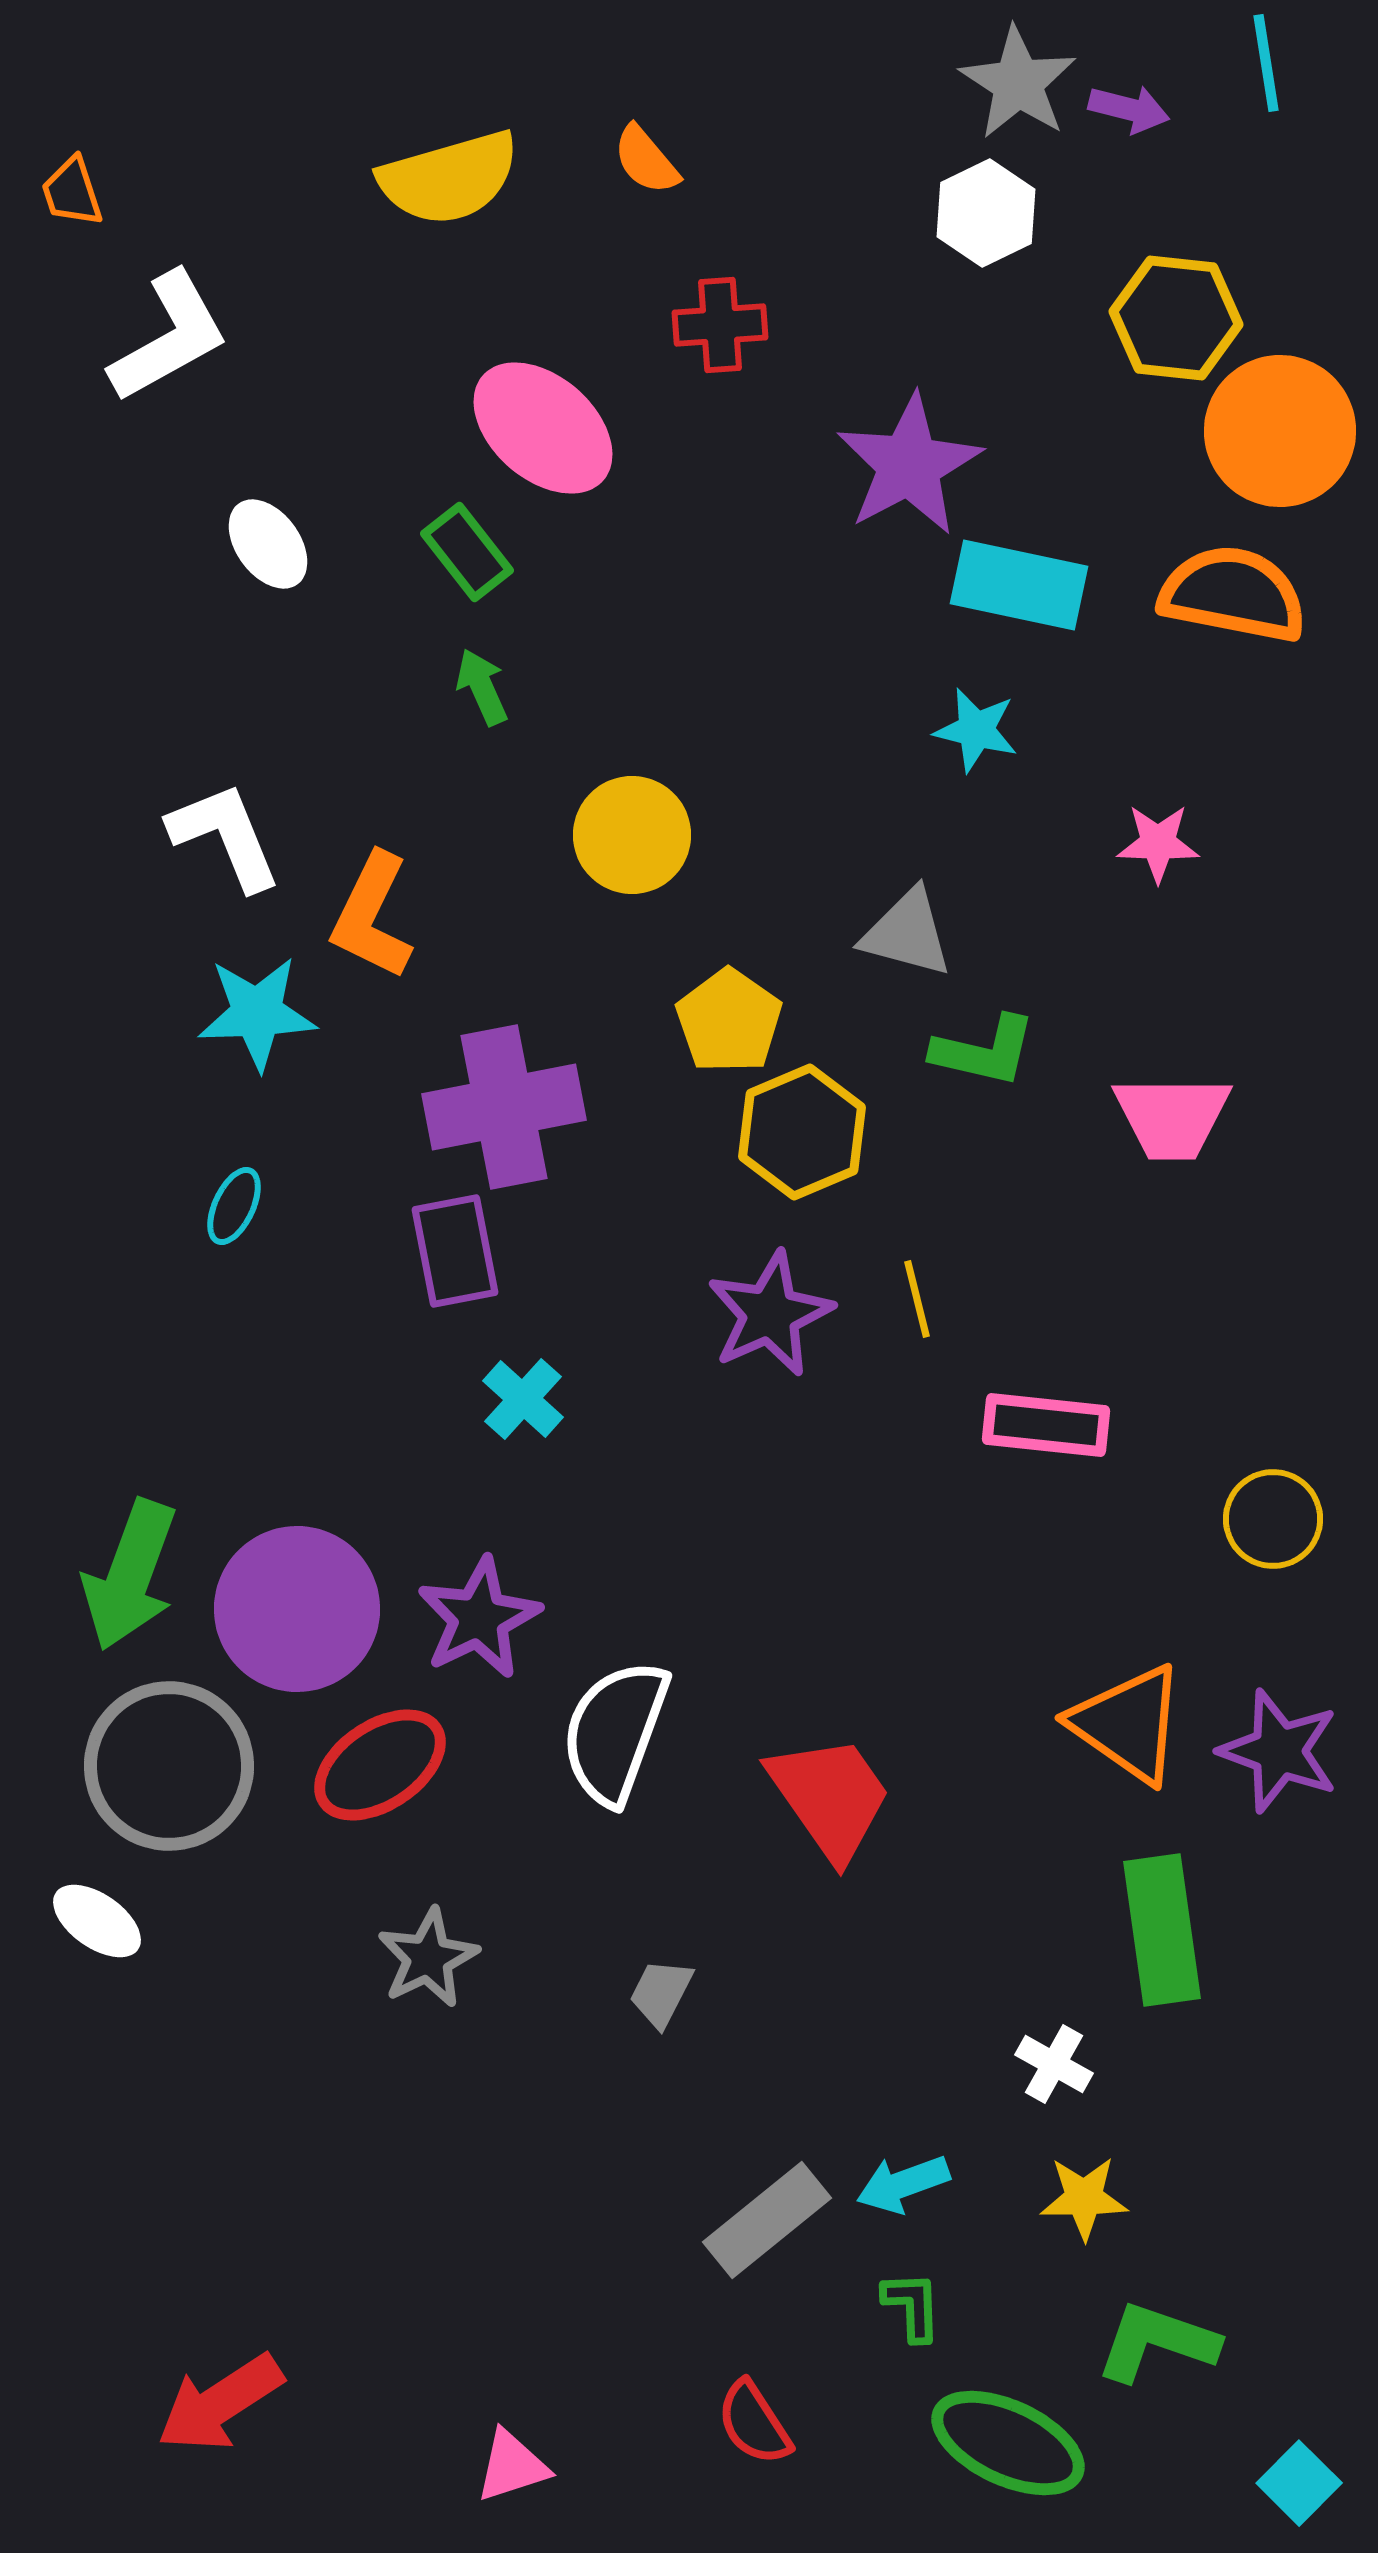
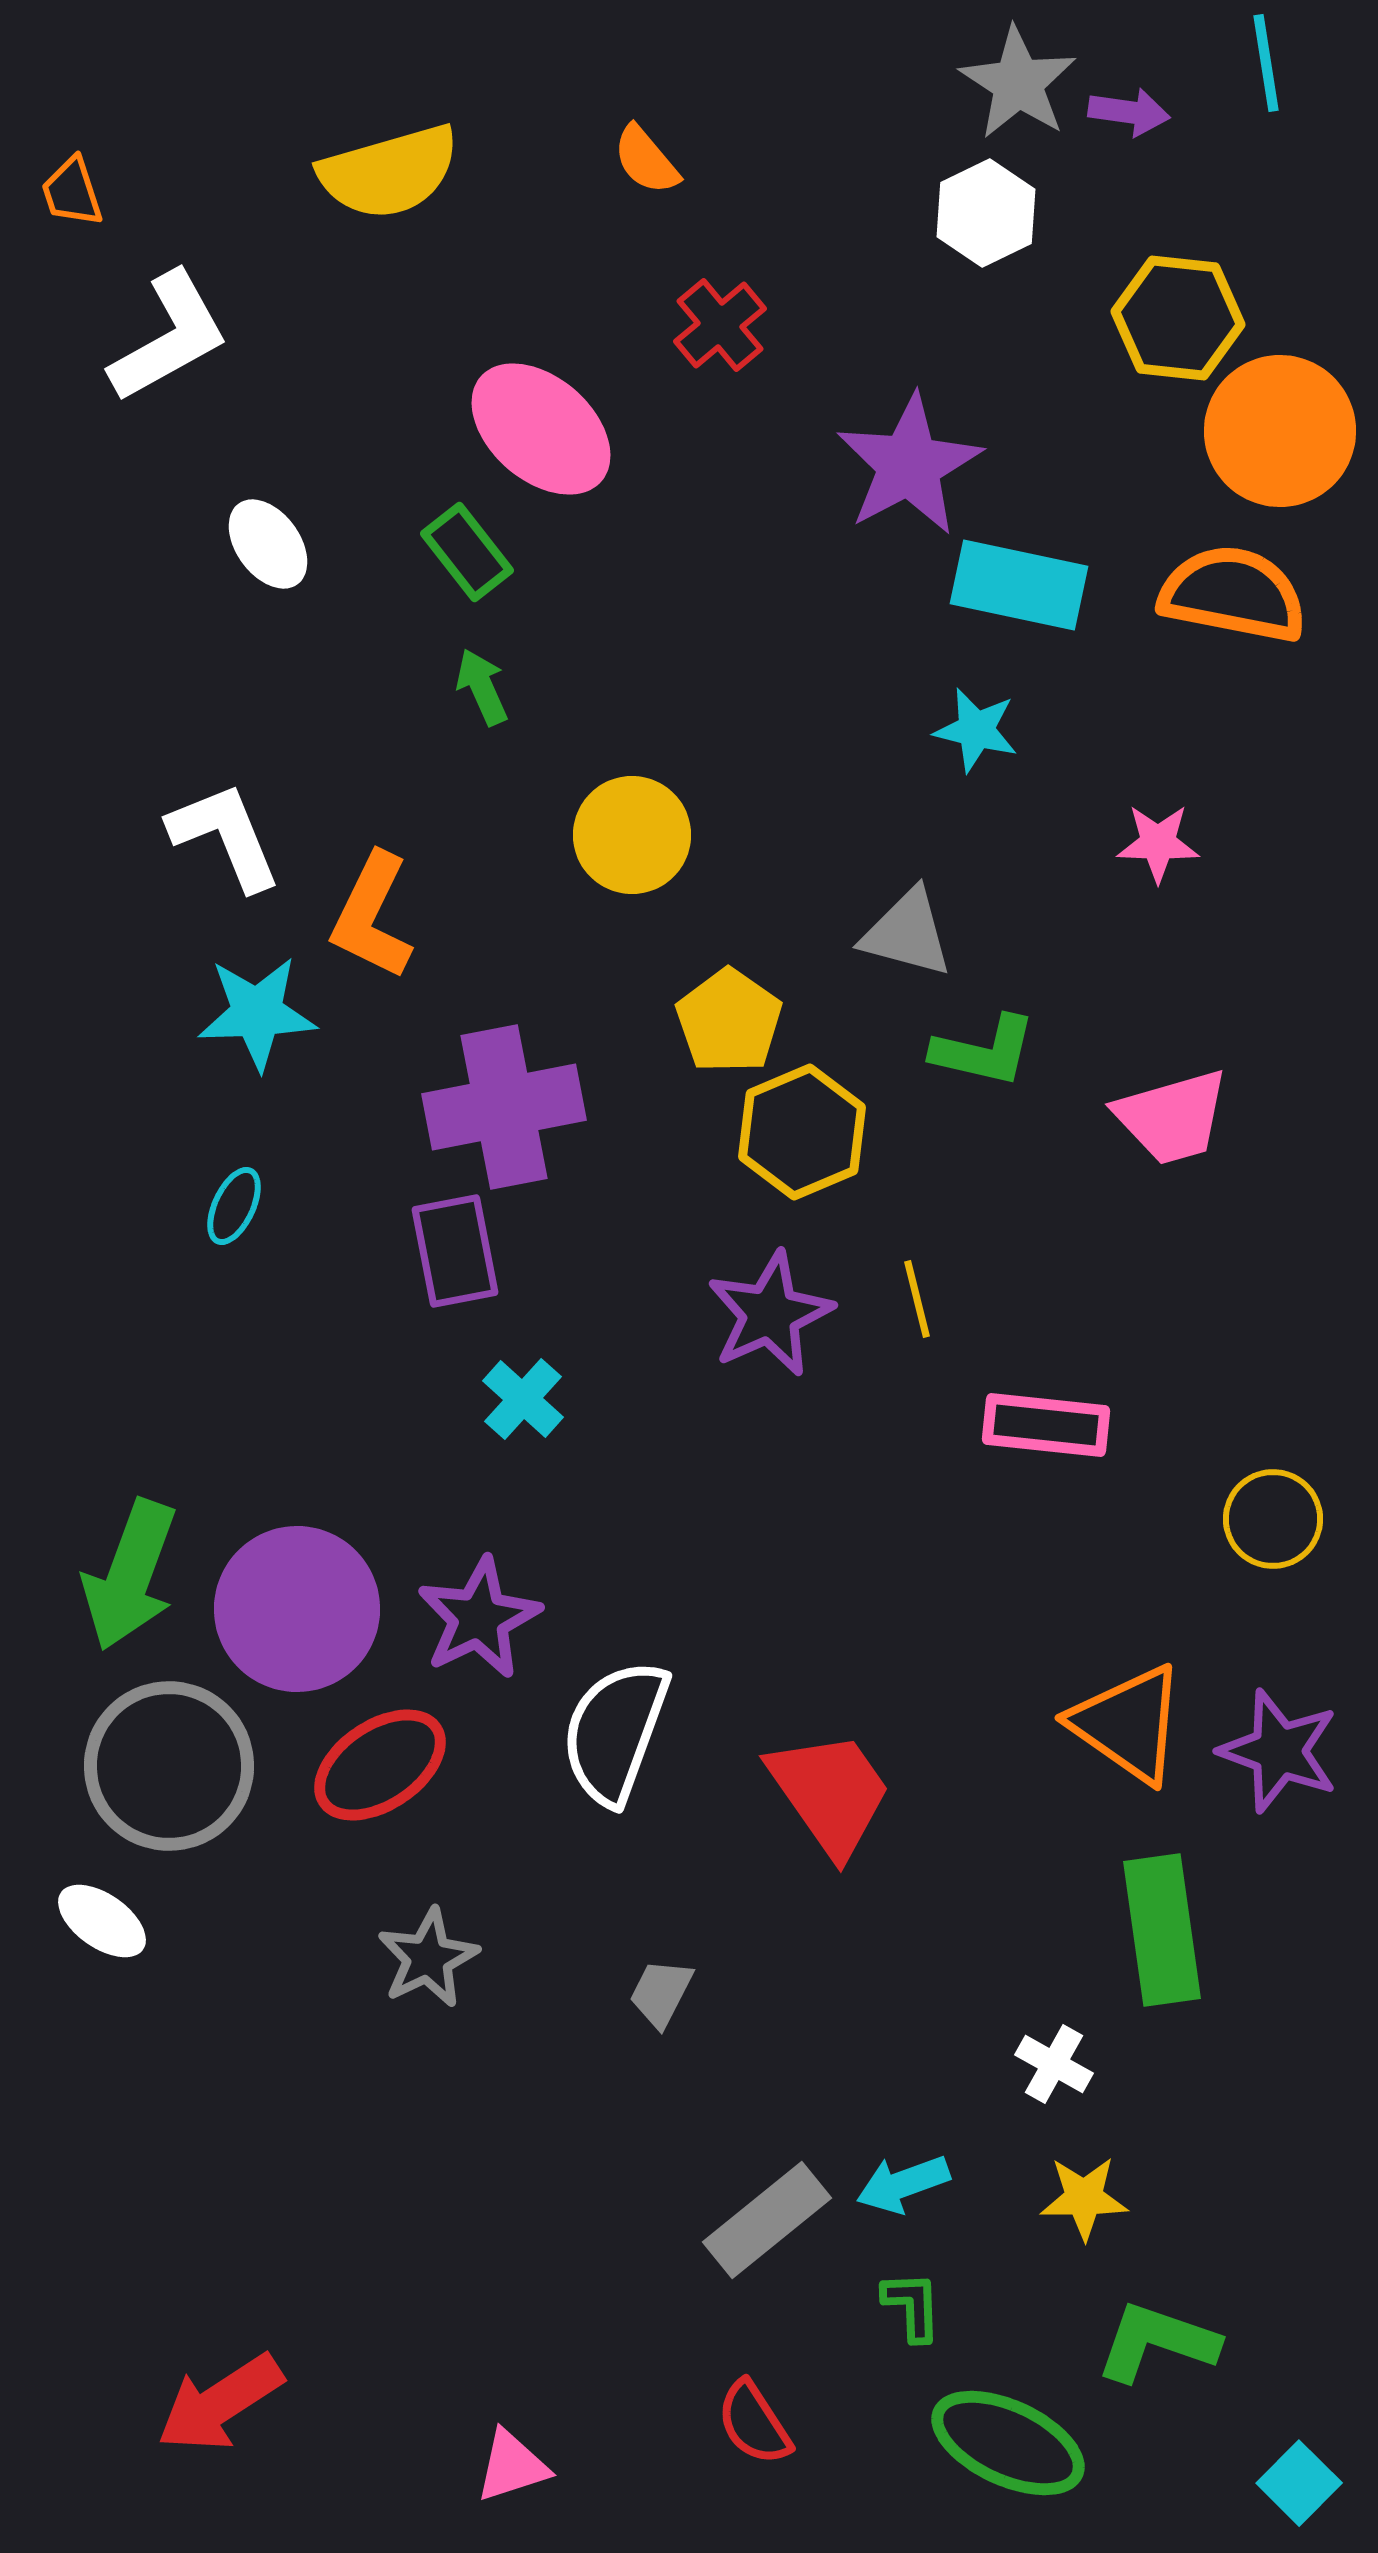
purple arrow at (1129, 109): moved 3 px down; rotated 6 degrees counterclockwise
yellow semicircle at (449, 178): moved 60 px left, 6 px up
yellow hexagon at (1176, 318): moved 2 px right
red cross at (720, 325): rotated 36 degrees counterclockwise
pink ellipse at (543, 428): moved 2 px left, 1 px down
pink trapezoid at (1172, 1117): rotated 16 degrees counterclockwise
red trapezoid at (830, 1797): moved 4 px up
white ellipse at (97, 1921): moved 5 px right
